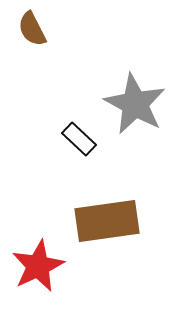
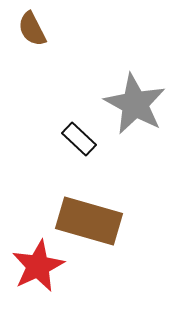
brown rectangle: moved 18 px left; rotated 24 degrees clockwise
